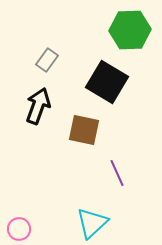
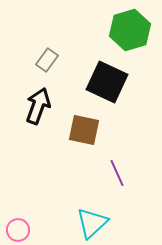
green hexagon: rotated 15 degrees counterclockwise
black square: rotated 6 degrees counterclockwise
pink circle: moved 1 px left, 1 px down
